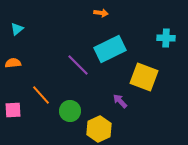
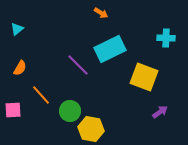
orange arrow: rotated 24 degrees clockwise
orange semicircle: moved 7 px right, 5 px down; rotated 126 degrees clockwise
purple arrow: moved 40 px right, 11 px down; rotated 98 degrees clockwise
yellow hexagon: moved 8 px left; rotated 25 degrees counterclockwise
